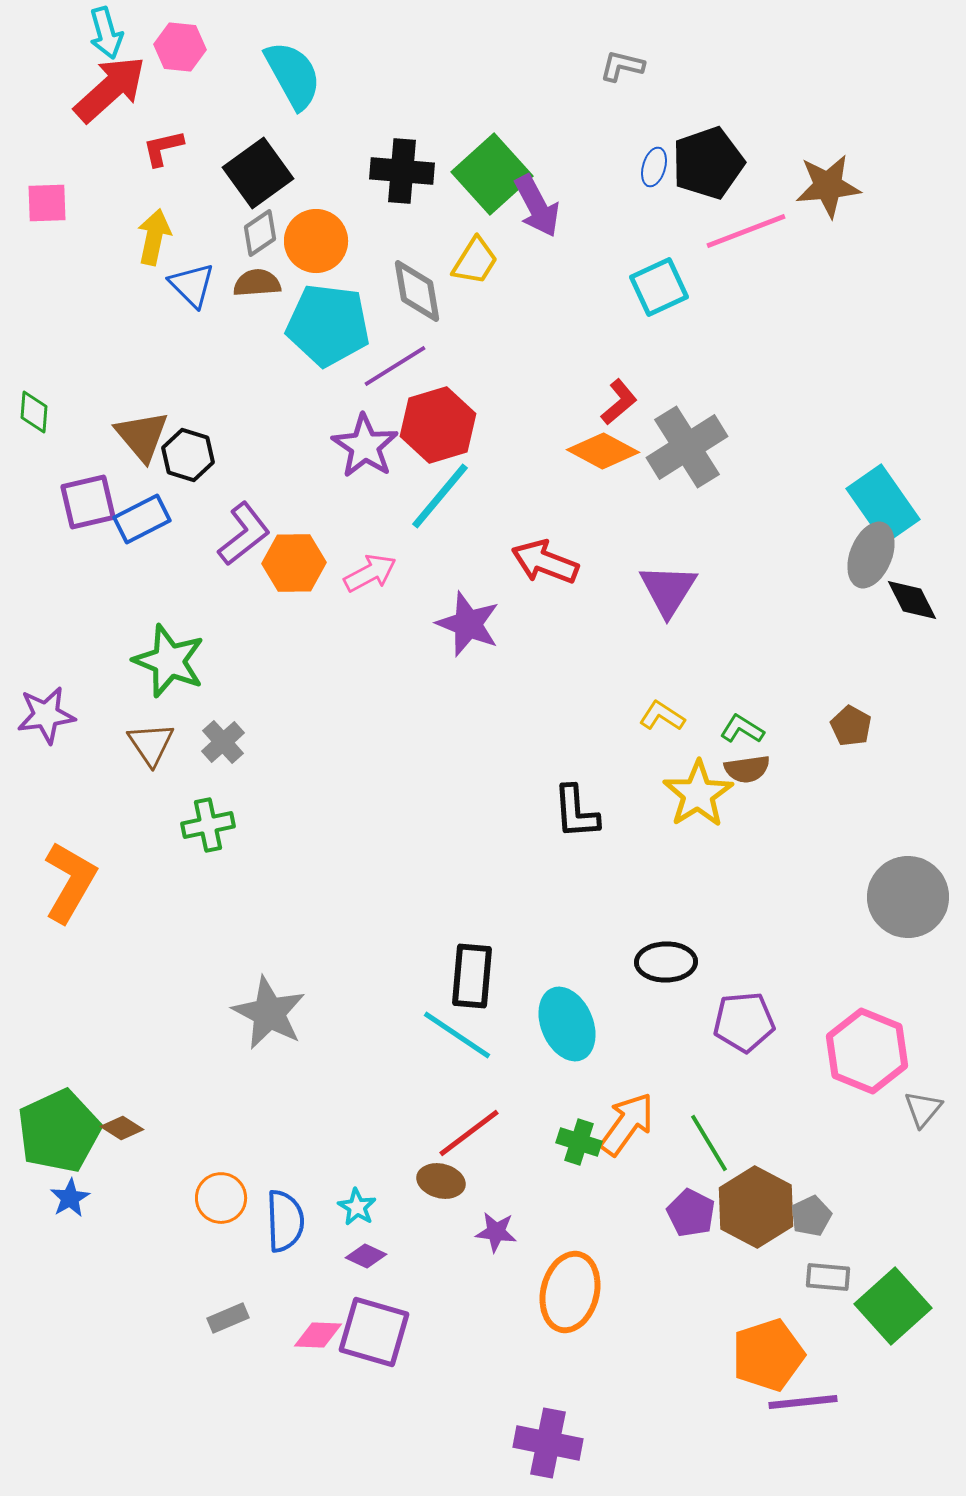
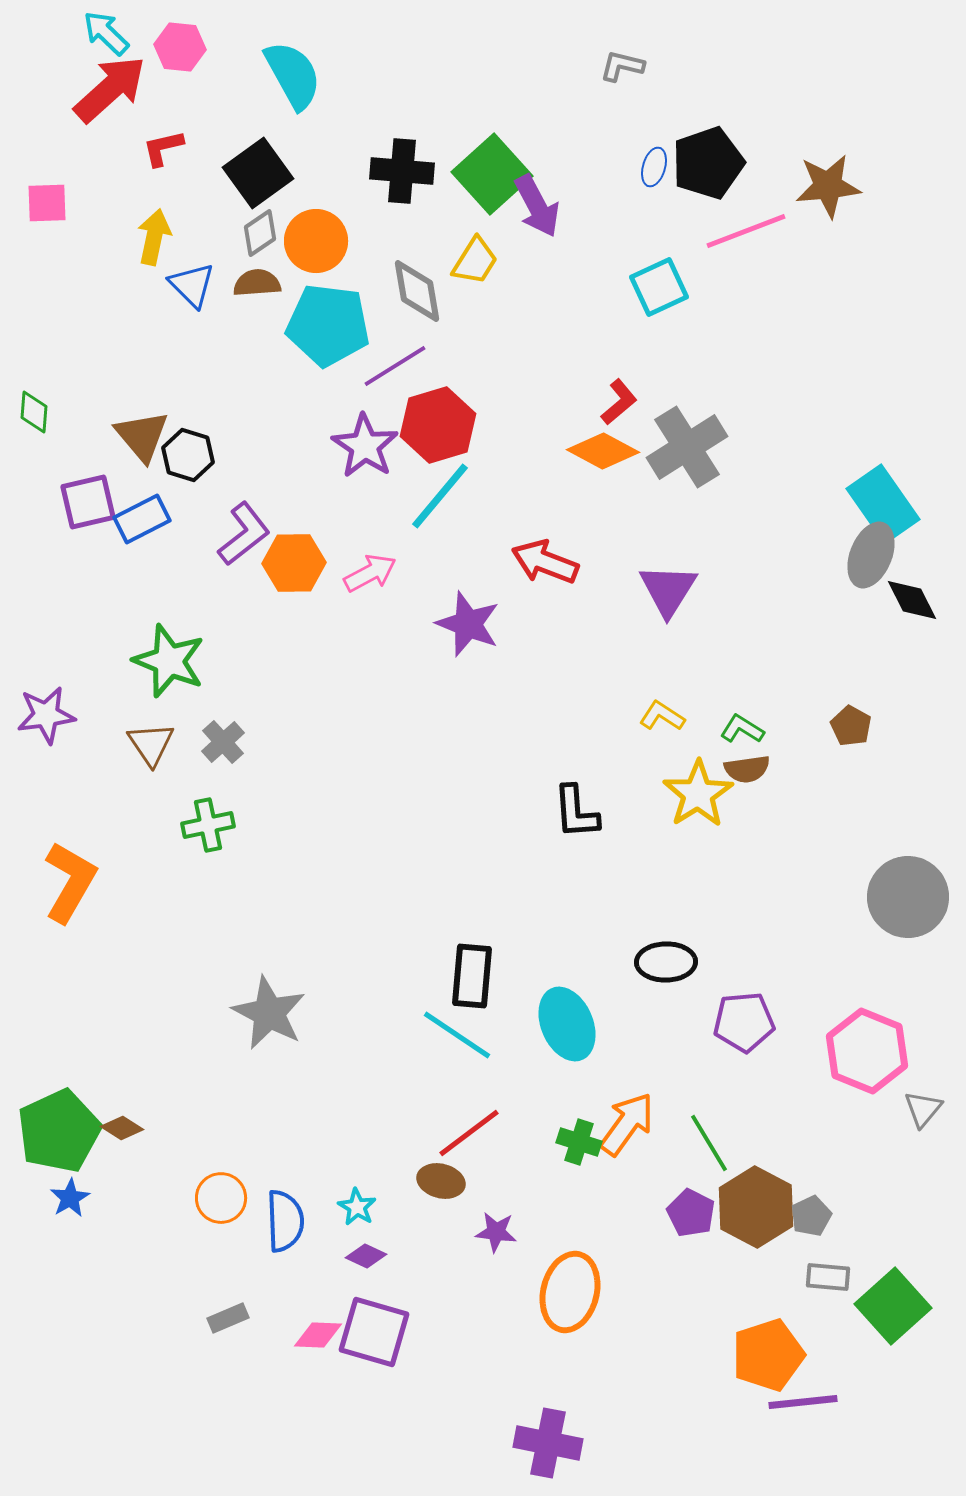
cyan arrow at (106, 33): rotated 150 degrees clockwise
